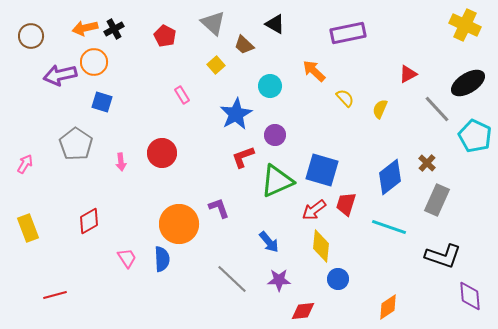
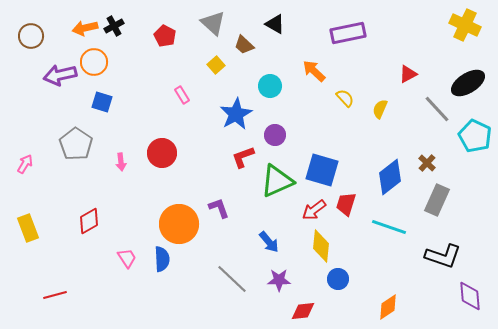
black cross at (114, 29): moved 3 px up
